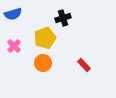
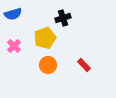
orange circle: moved 5 px right, 2 px down
